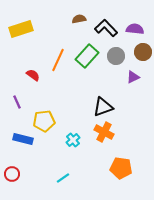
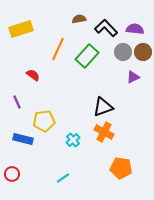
gray circle: moved 7 px right, 4 px up
orange line: moved 11 px up
